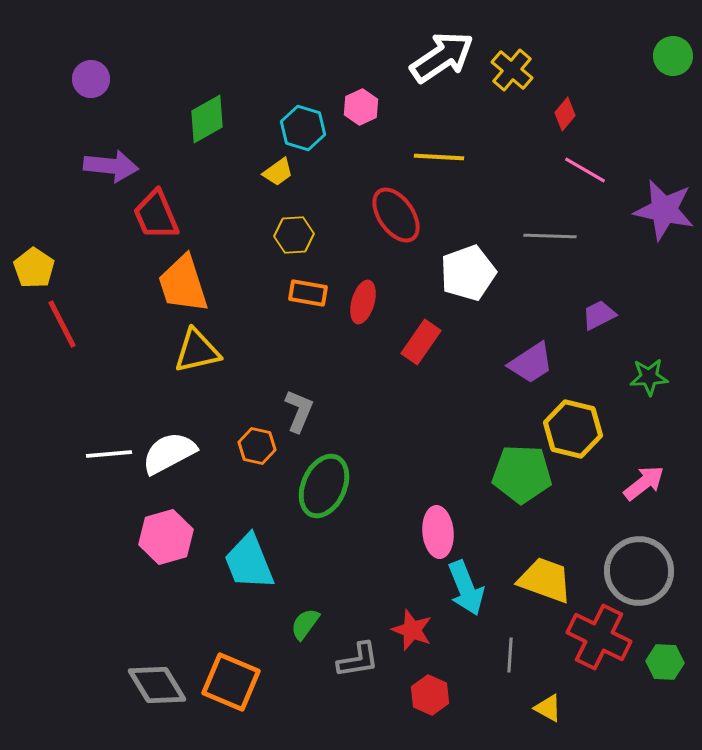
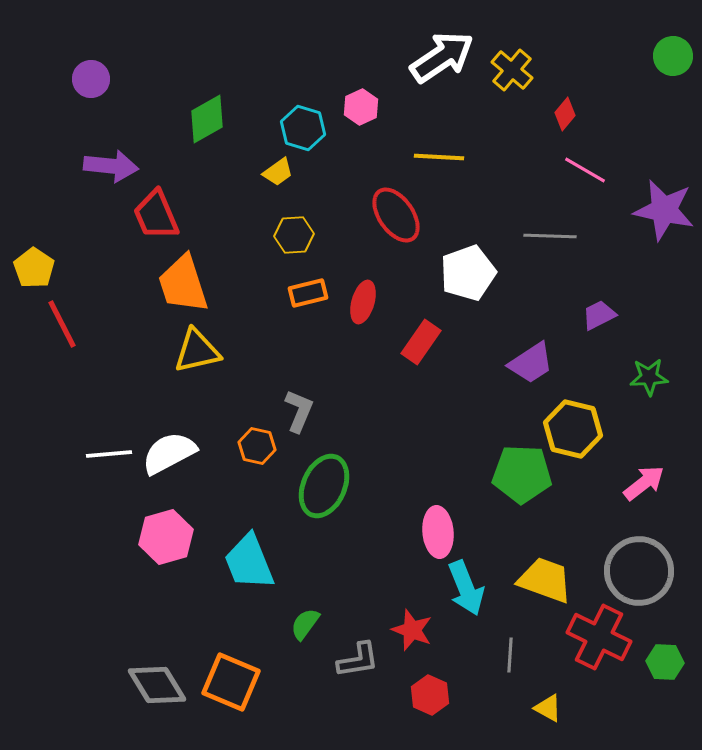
orange rectangle at (308, 293): rotated 24 degrees counterclockwise
